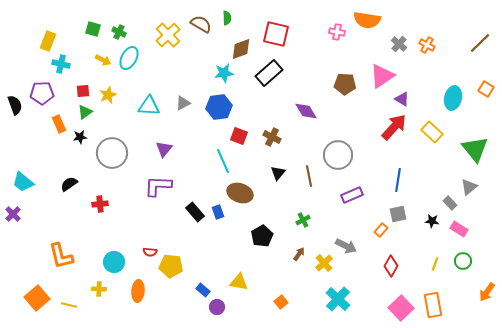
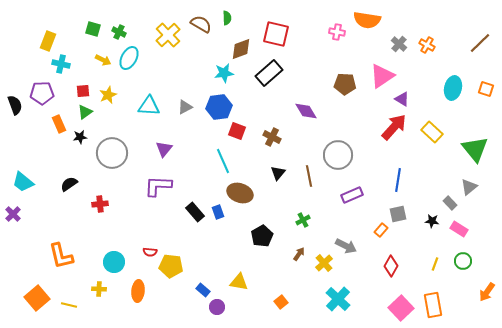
orange square at (486, 89): rotated 14 degrees counterclockwise
cyan ellipse at (453, 98): moved 10 px up
gray triangle at (183, 103): moved 2 px right, 4 px down
red square at (239, 136): moved 2 px left, 5 px up
